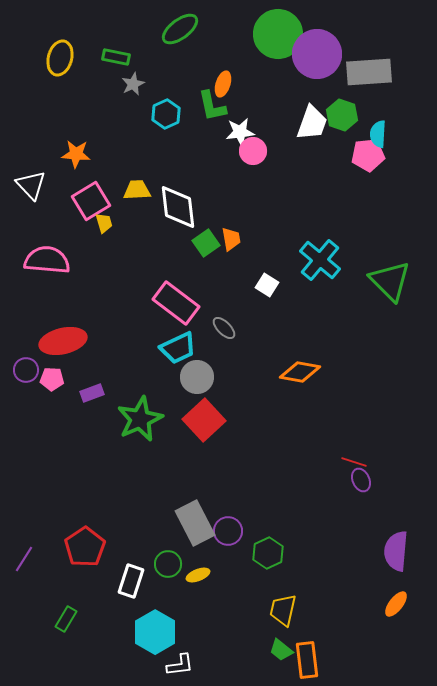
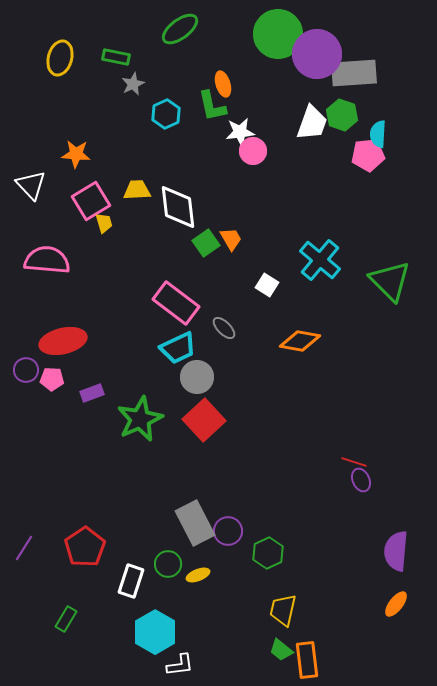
gray rectangle at (369, 72): moved 15 px left, 1 px down
orange ellipse at (223, 84): rotated 35 degrees counterclockwise
orange trapezoid at (231, 239): rotated 20 degrees counterclockwise
orange diamond at (300, 372): moved 31 px up
purple line at (24, 559): moved 11 px up
